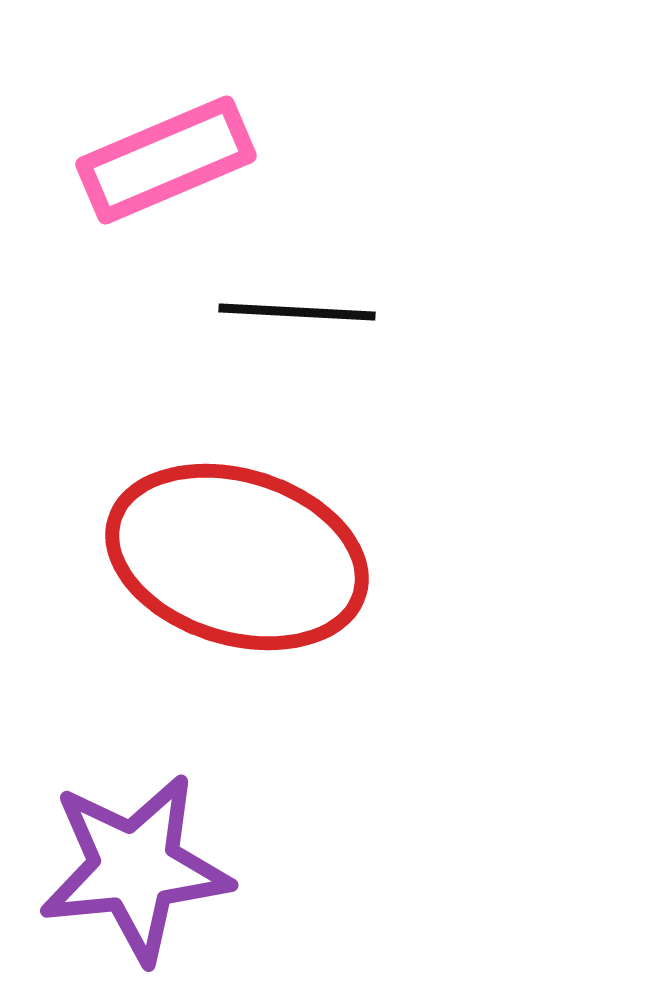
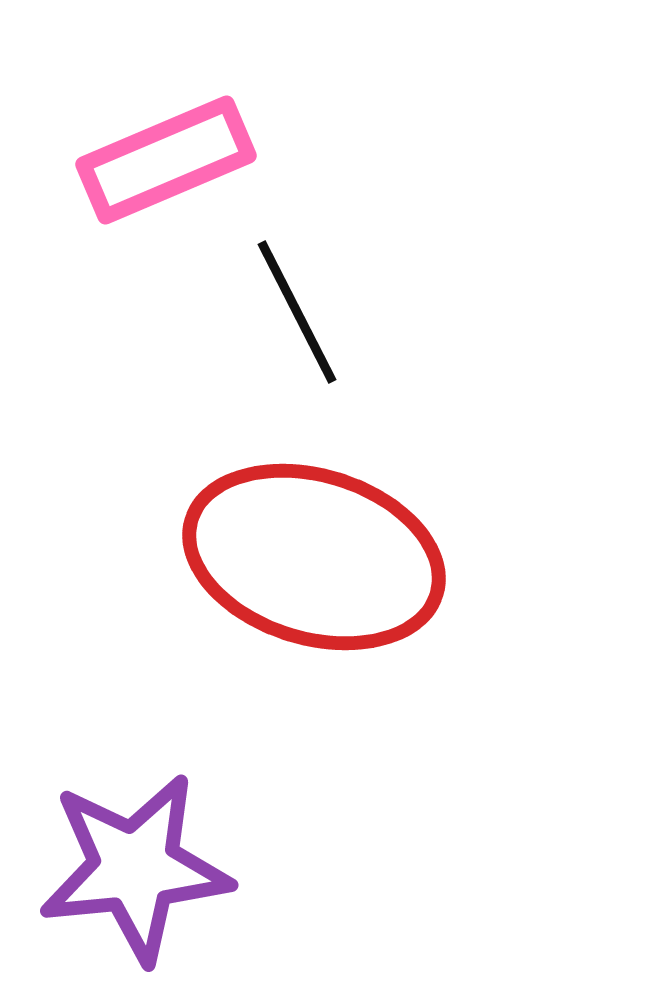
black line: rotated 60 degrees clockwise
red ellipse: moved 77 px right
